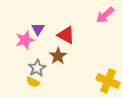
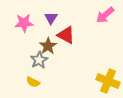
purple triangle: moved 13 px right, 11 px up
pink star: moved 1 px left, 17 px up; rotated 12 degrees clockwise
brown star: moved 10 px left, 10 px up
gray star: moved 2 px right, 8 px up
